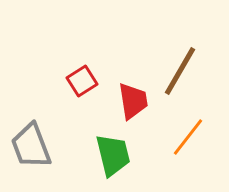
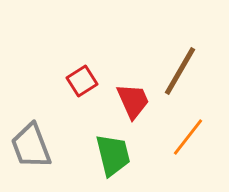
red trapezoid: rotated 15 degrees counterclockwise
